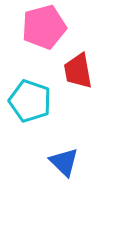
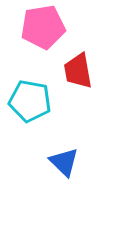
pink pentagon: moved 1 px left; rotated 6 degrees clockwise
cyan pentagon: rotated 9 degrees counterclockwise
